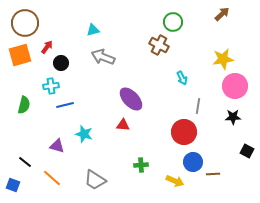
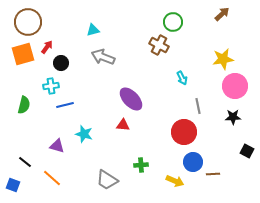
brown circle: moved 3 px right, 1 px up
orange square: moved 3 px right, 1 px up
gray line: rotated 21 degrees counterclockwise
gray trapezoid: moved 12 px right
